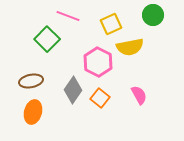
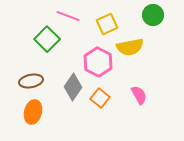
yellow square: moved 4 px left
gray diamond: moved 3 px up
